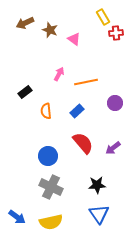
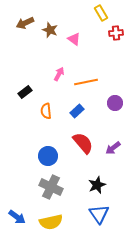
yellow rectangle: moved 2 px left, 4 px up
black star: rotated 18 degrees counterclockwise
